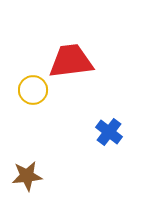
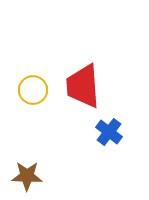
red trapezoid: moved 12 px right, 25 px down; rotated 87 degrees counterclockwise
brown star: rotated 8 degrees clockwise
